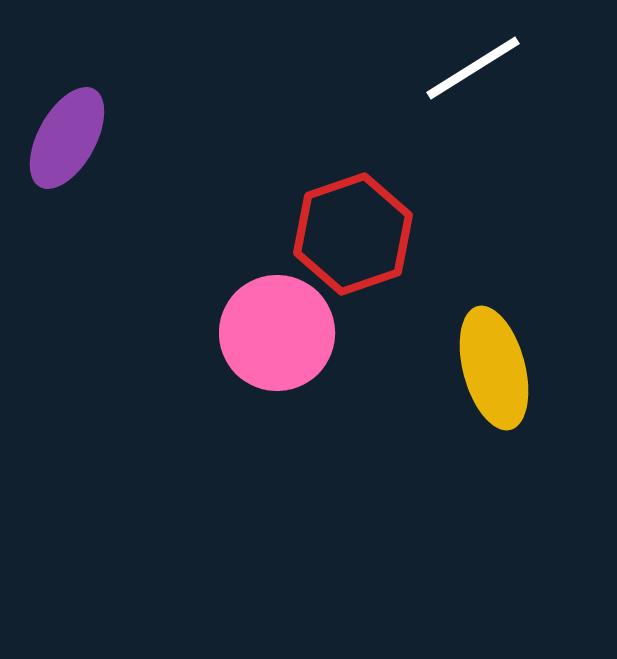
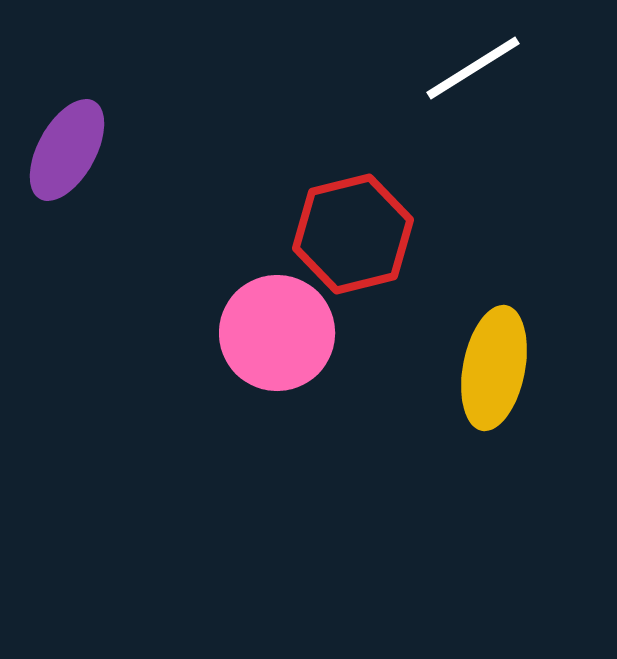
purple ellipse: moved 12 px down
red hexagon: rotated 5 degrees clockwise
yellow ellipse: rotated 26 degrees clockwise
